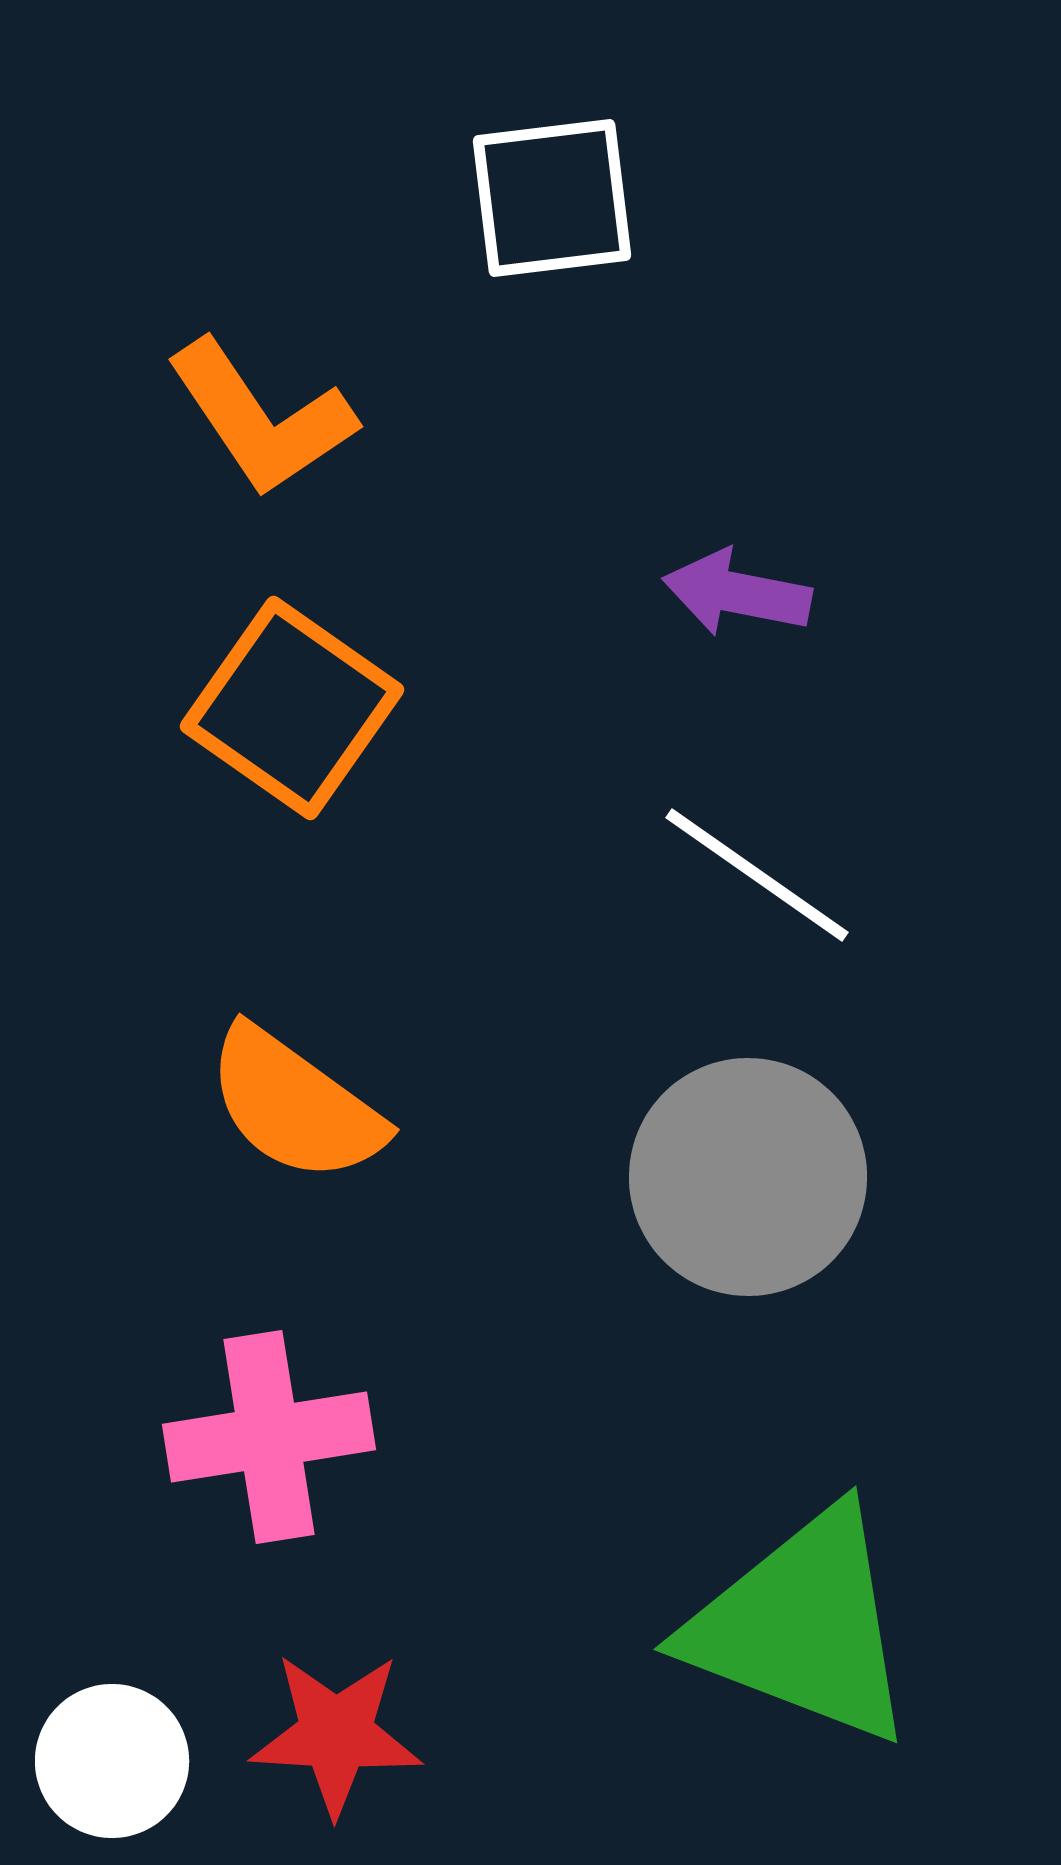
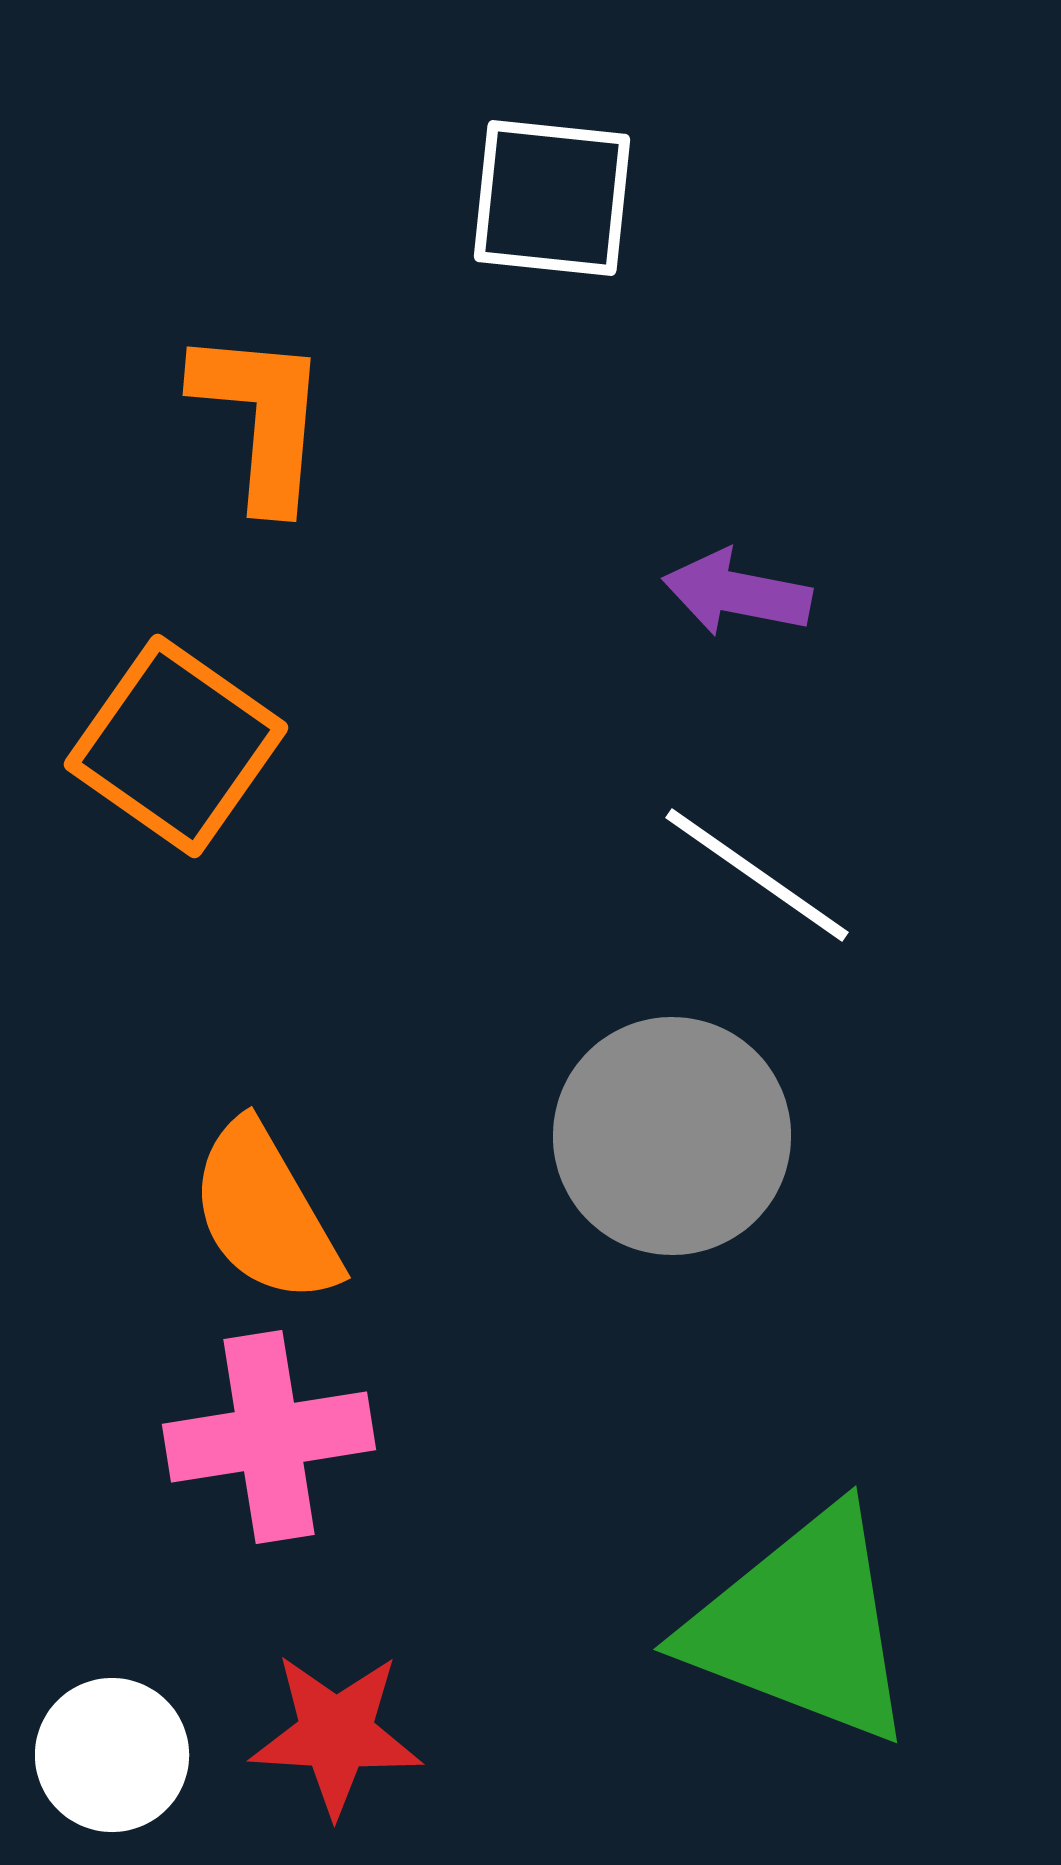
white square: rotated 13 degrees clockwise
orange L-shape: rotated 141 degrees counterclockwise
orange square: moved 116 px left, 38 px down
orange semicircle: moved 30 px left, 108 px down; rotated 24 degrees clockwise
gray circle: moved 76 px left, 41 px up
white circle: moved 6 px up
